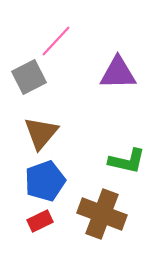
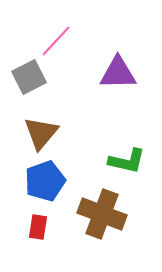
red rectangle: moved 2 px left, 6 px down; rotated 55 degrees counterclockwise
